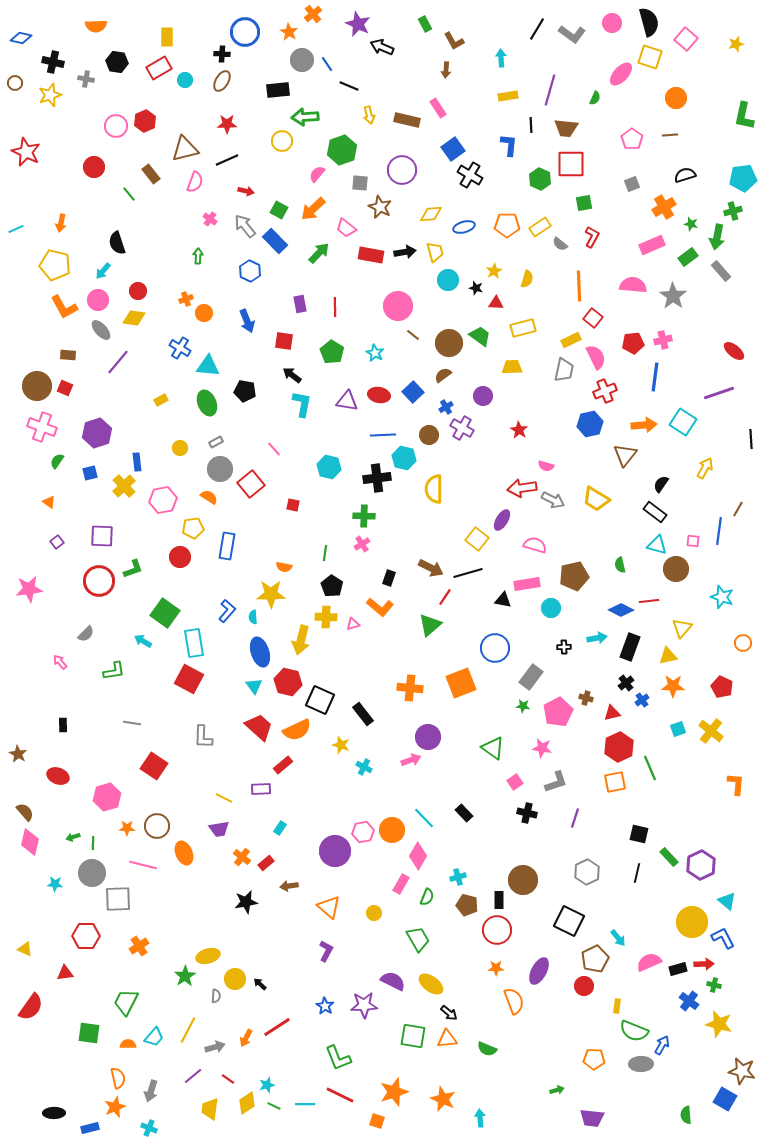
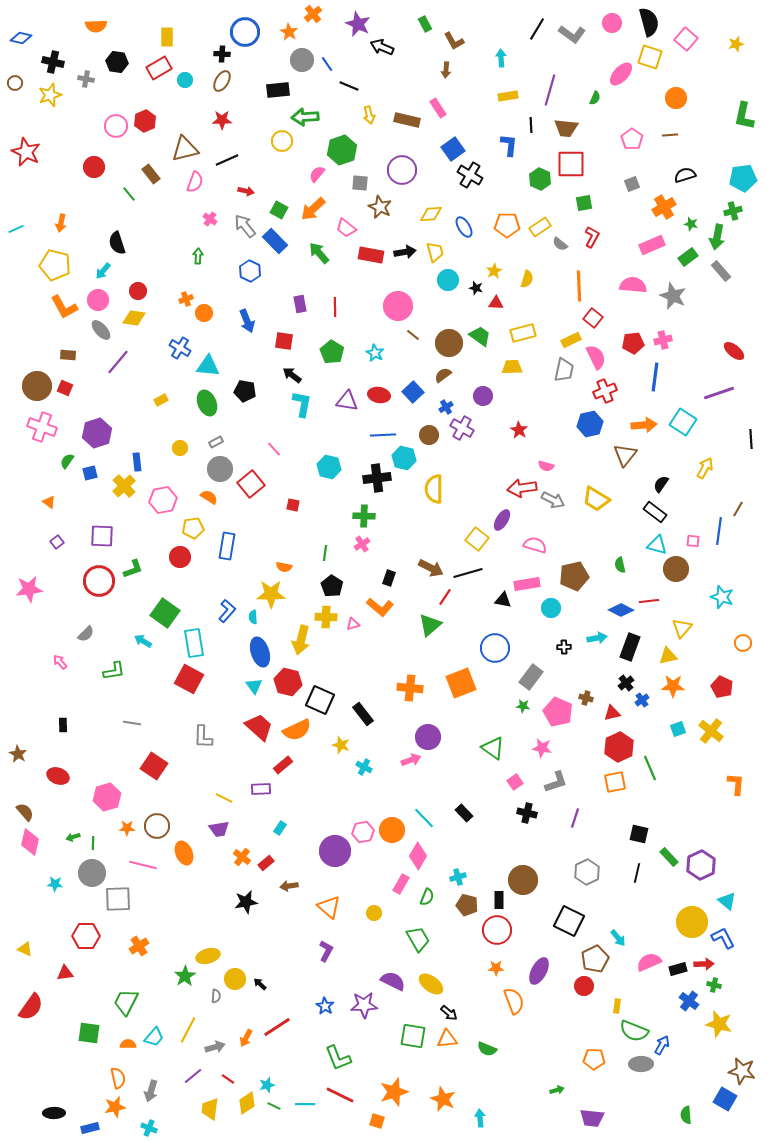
red star at (227, 124): moved 5 px left, 4 px up
blue ellipse at (464, 227): rotated 75 degrees clockwise
green arrow at (319, 253): rotated 85 degrees counterclockwise
gray star at (673, 296): rotated 12 degrees counterclockwise
yellow rectangle at (523, 328): moved 5 px down
green semicircle at (57, 461): moved 10 px right
pink pentagon at (558, 712): rotated 20 degrees counterclockwise
orange star at (115, 1107): rotated 10 degrees clockwise
